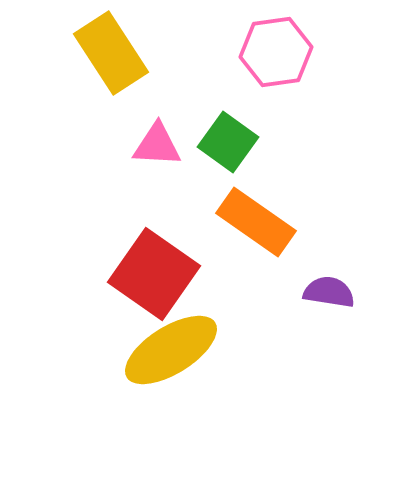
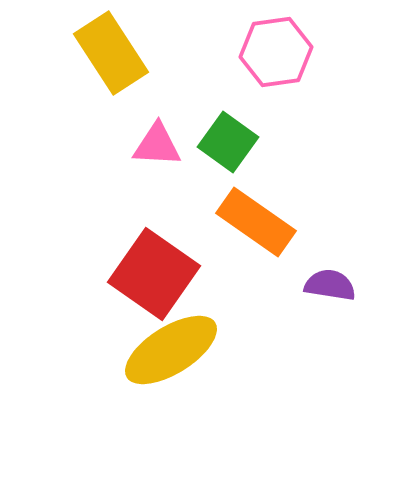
purple semicircle: moved 1 px right, 7 px up
